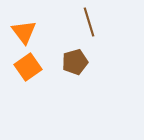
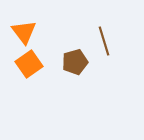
brown line: moved 15 px right, 19 px down
orange square: moved 1 px right, 3 px up
